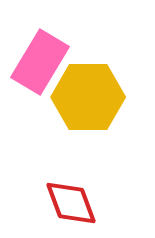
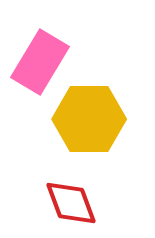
yellow hexagon: moved 1 px right, 22 px down
